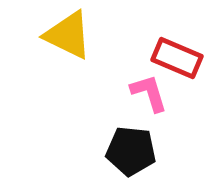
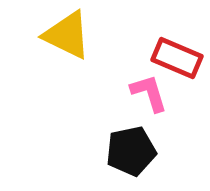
yellow triangle: moved 1 px left
black pentagon: rotated 18 degrees counterclockwise
